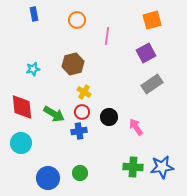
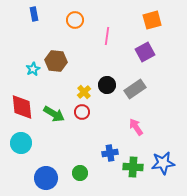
orange circle: moved 2 px left
purple square: moved 1 px left, 1 px up
brown hexagon: moved 17 px left, 3 px up; rotated 20 degrees clockwise
cyan star: rotated 16 degrees counterclockwise
gray rectangle: moved 17 px left, 5 px down
yellow cross: rotated 16 degrees clockwise
black circle: moved 2 px left, 32 px up
blue cross: moved 31 px right, 22 px down
blue star: moved 1 px right, 4 px up
blue circle: moved 2 px left
